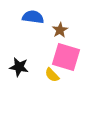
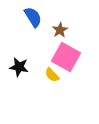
blue semicircle: rotated 50 degrees clockwise
pink square: rotated 12 degrees clockwise
